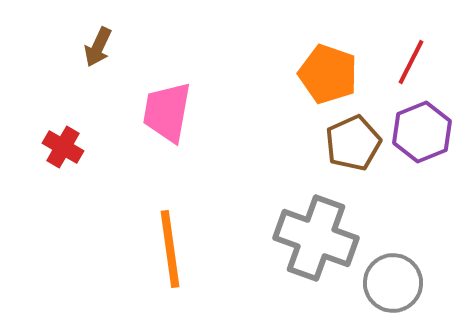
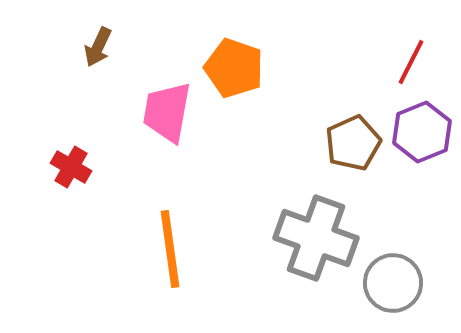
orange pentagon: moved 94 px left, 6 px up
red cross: moved 8 px right, 20 px down
